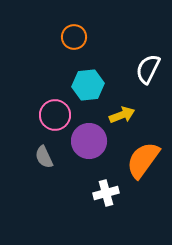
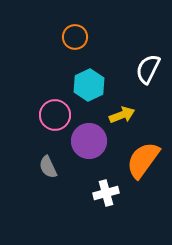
orange circle: moved 1 px right
cyan hexagon: moved 1 px right; rotated 20 degrees counterclockwise
gray semicircle: moved 4 px right, 10 px down
